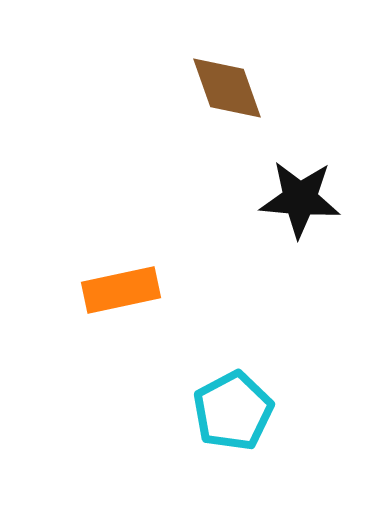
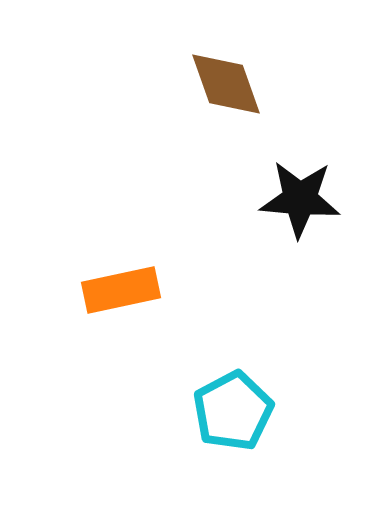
brown diamond: moved 1 px left, 4 px up
